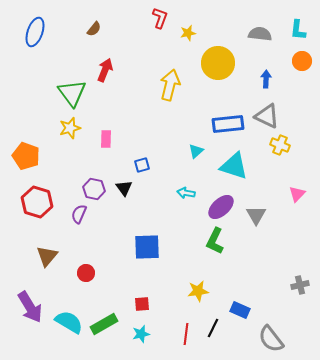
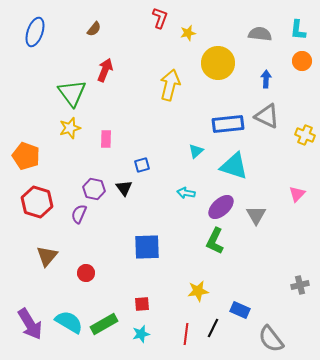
yellow cross at (280, 145): moved 25 px right, 10 px up
purple arrow at (30, 307): moved 17 px down
